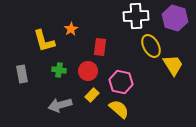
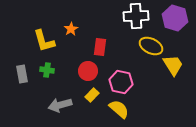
yellow ellipse: rotated 35 degrees counterclockwise
green cross: moved 12 px left
